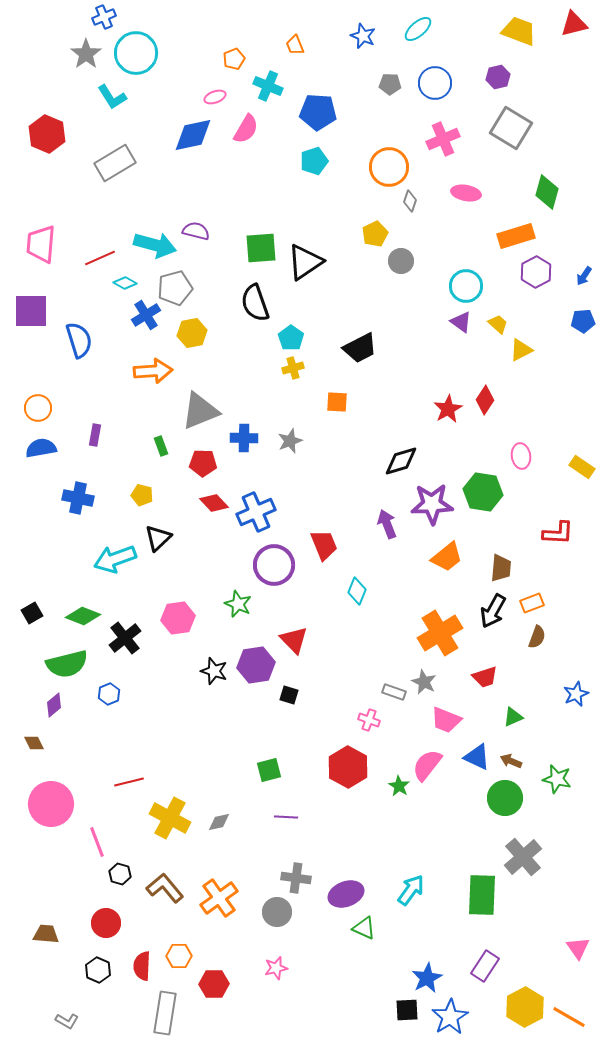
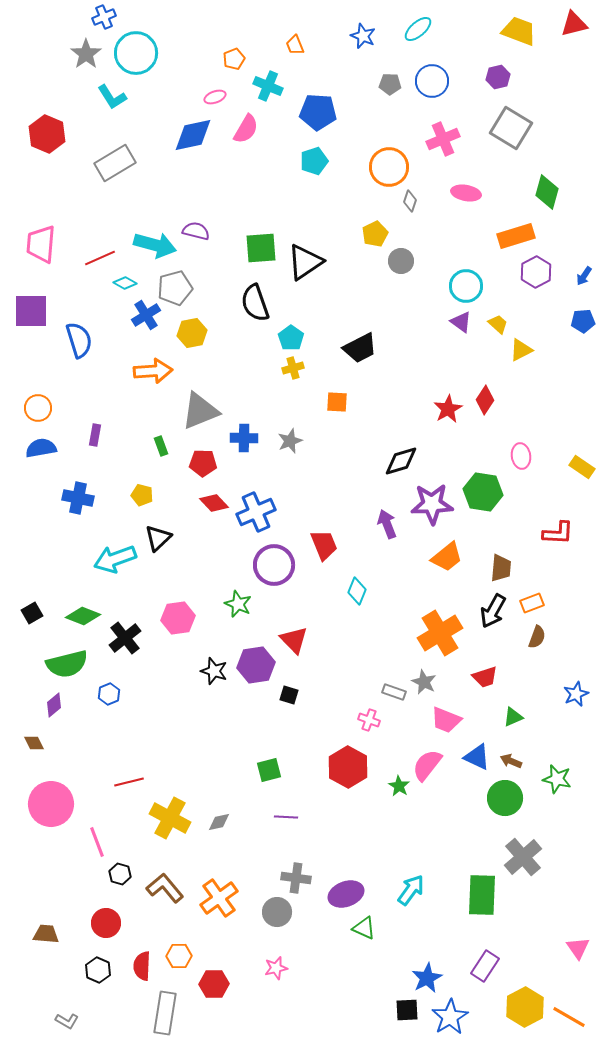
blue circle at (435, 83): moved 3 px left, 2 px up
